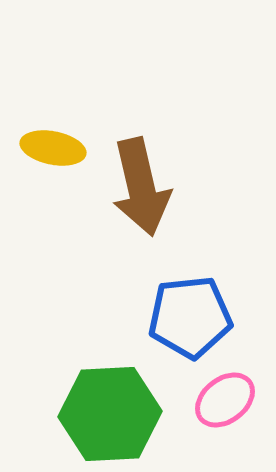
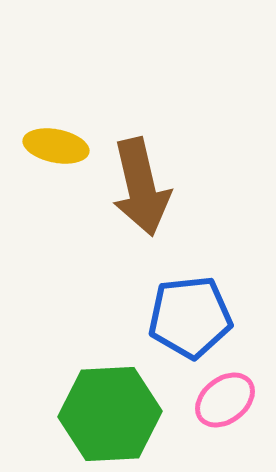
yellow ellipse: moved 3 px right, 2 px up
